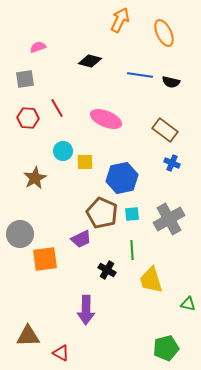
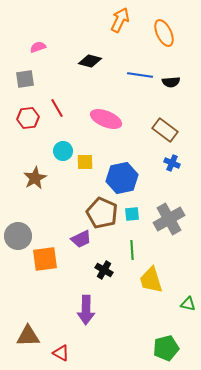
black semicircle: rotated 18 degrees counterclockwise
red hexagon: rotated 10 degrees counterclockwise
gray circle: moved 2 px left, 2 px down
black cross: moved 3 px left
